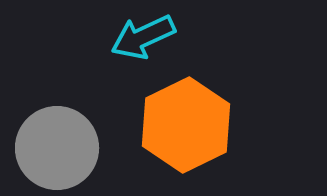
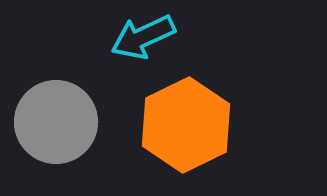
gray circle: moved 1 px left, 26 px up
